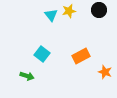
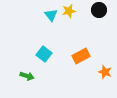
cyan square: moved 2 px right
